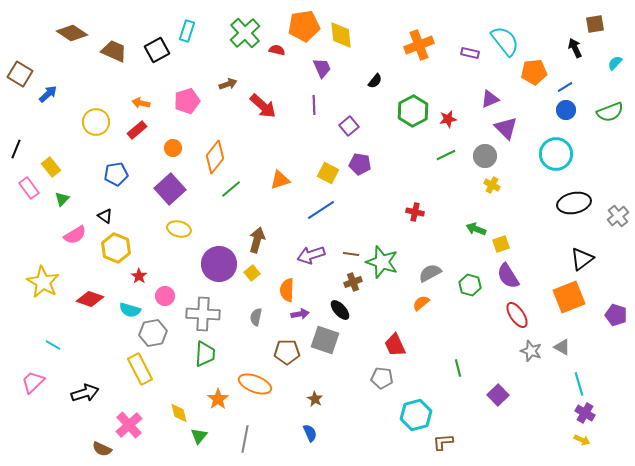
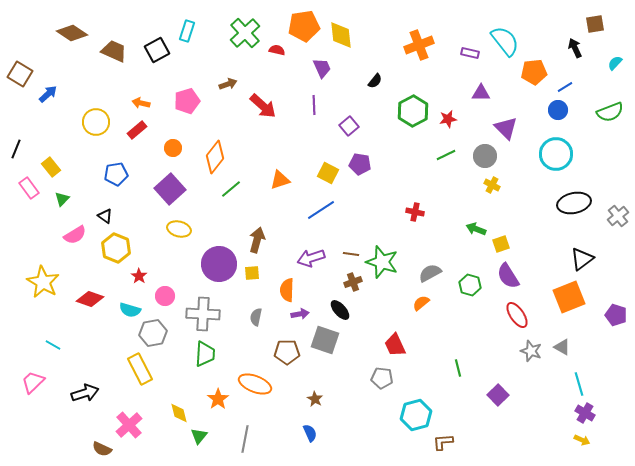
purple triangle at (490, 99): moved 9 px left, 6 px up; rotated 24 degrees clockwise
blue circle at (566, 110): moved 8 px left
purple arrow at (311, 255): moved 3 px down
yellow square at (252, 273): rotated 35 degrees clockwise
